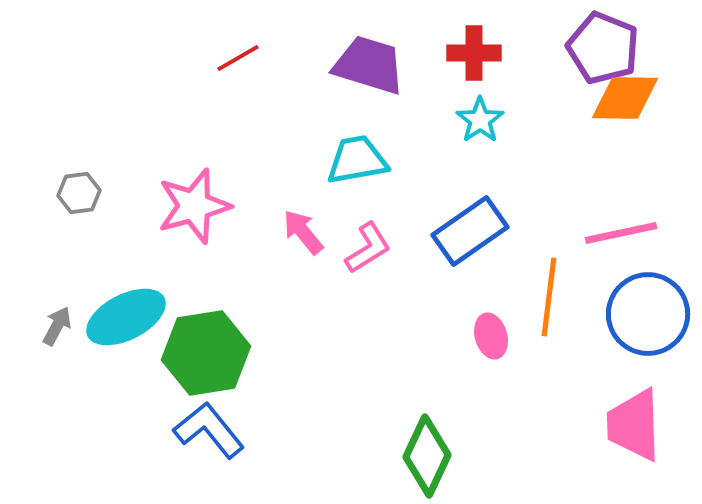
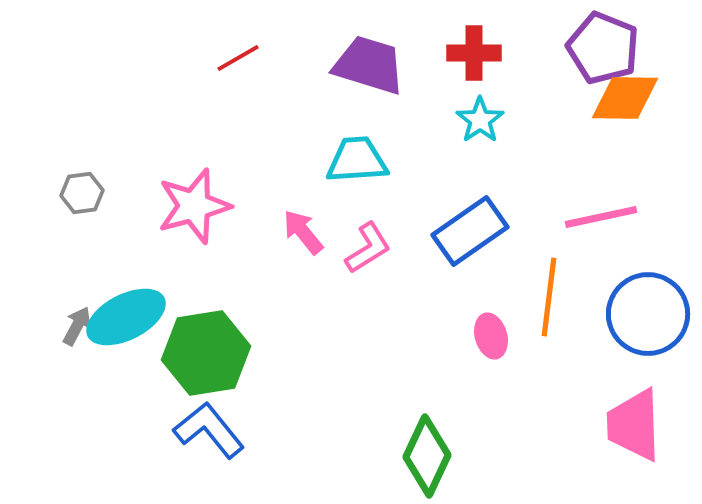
cyan trapezoid: rotated 6 degrees clockwise
gray hexagon: moved 3 px right
pink line: moved 20 px left, 16 px up
gray arrow: moved 20 px right
